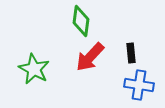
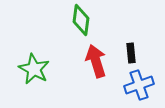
green diamond: moved 1 px up
red arrow: moved 6 px right, 4 px down; rotated 120 degrees clockwise
blue cross: rotated 28 degrees counterclockwise
